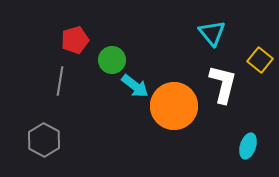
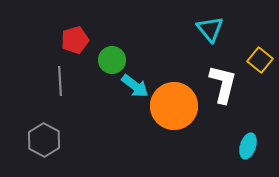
cyan triangle: moved 2 px left, 4 px up
gray line: rotated 12 degrees counterclockwise
